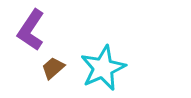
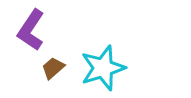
cyan star: rotated 6 degrees clockwise
